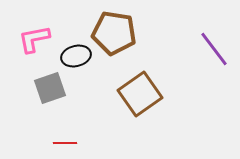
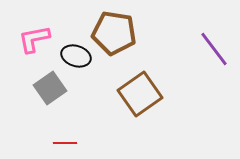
black ellipse: rotated 32 degrees clockwise
gray square: rotated 16 degrees counterclockwise
